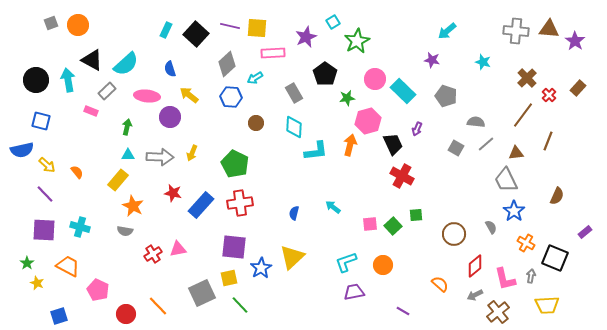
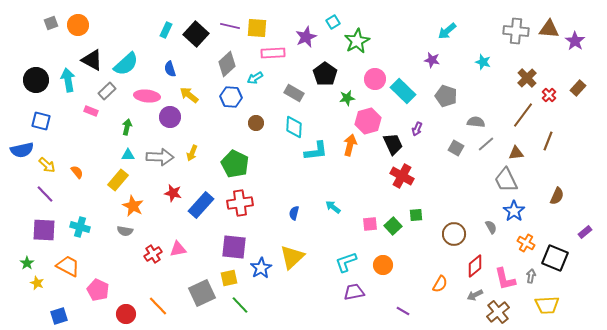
gray rectangle at (294, 93): rotated 30 degrees counterclockwise
orange semicircle at (440, 284): rotated 78 degrees clockwise
